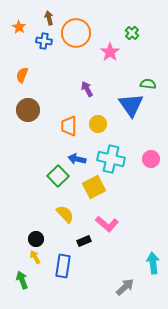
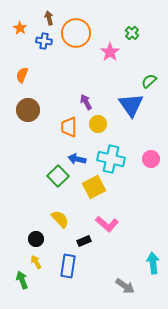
orange star: moved 1 px right, 1 px down
green semicircle: moved 1 px right, 3 px up; rotated 49 degrees counterclockwise
purple arrow: moved 1 px left, 13 px down
orange trapezoid: moved 1 px down
yellow semicircle: moved 5 px left, 5 px down
yellow arrow: moved 1 px right, 5 px down
blue rectangle: moved 5 px right
gray arrow: moved 1 px up; rotated 78 degrees clockwise
